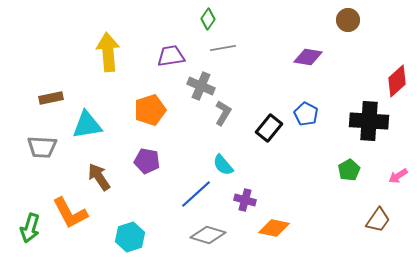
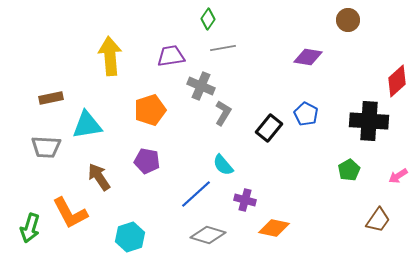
yellow arrow: moved 2 px right, 4 px down
gray trapezoid: moved 4 px right
